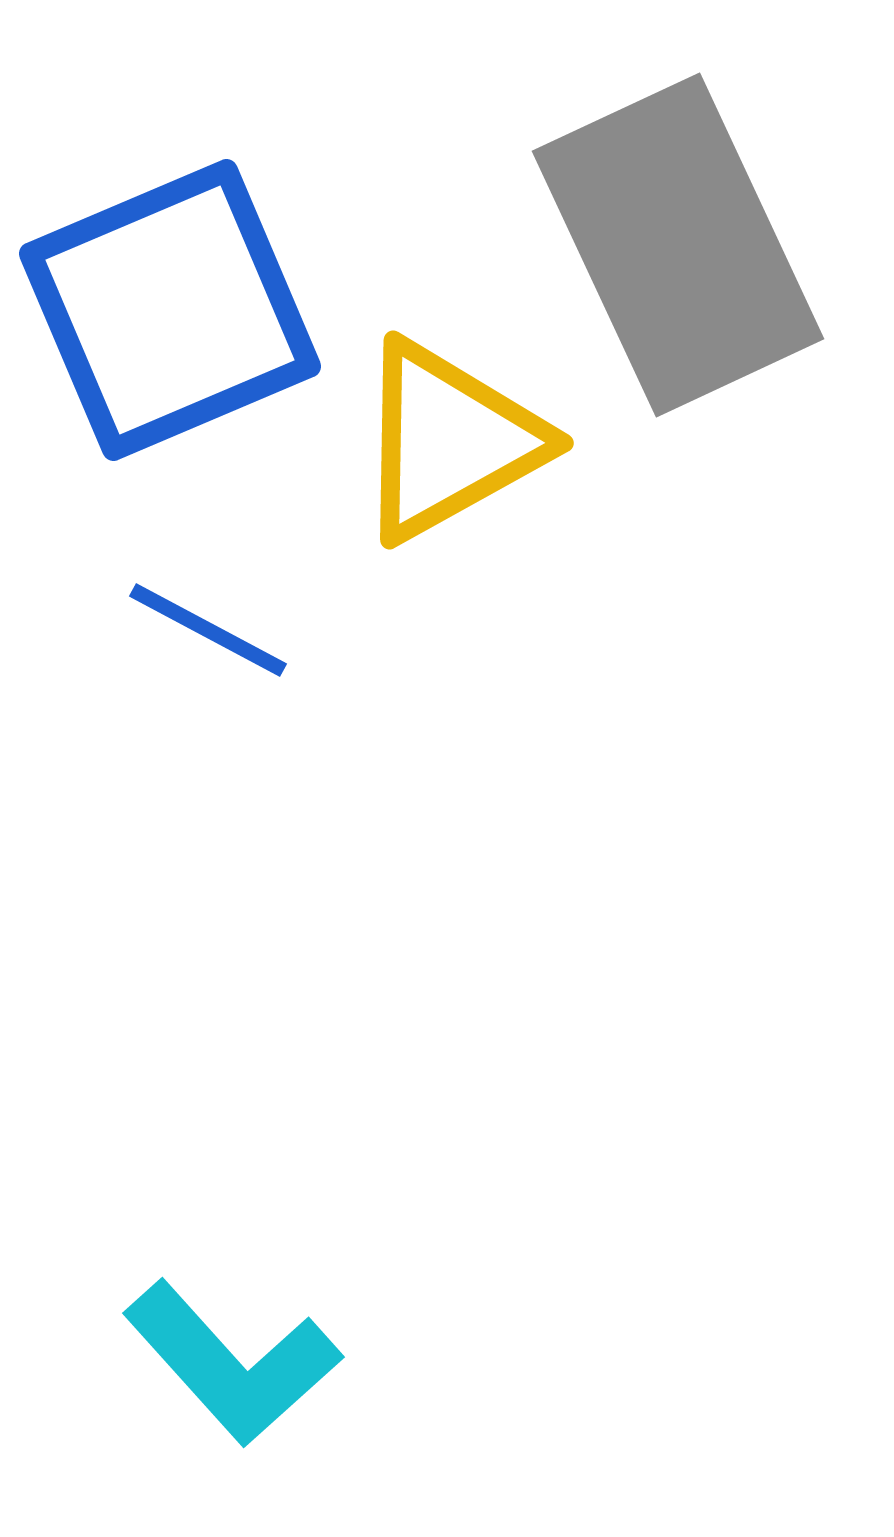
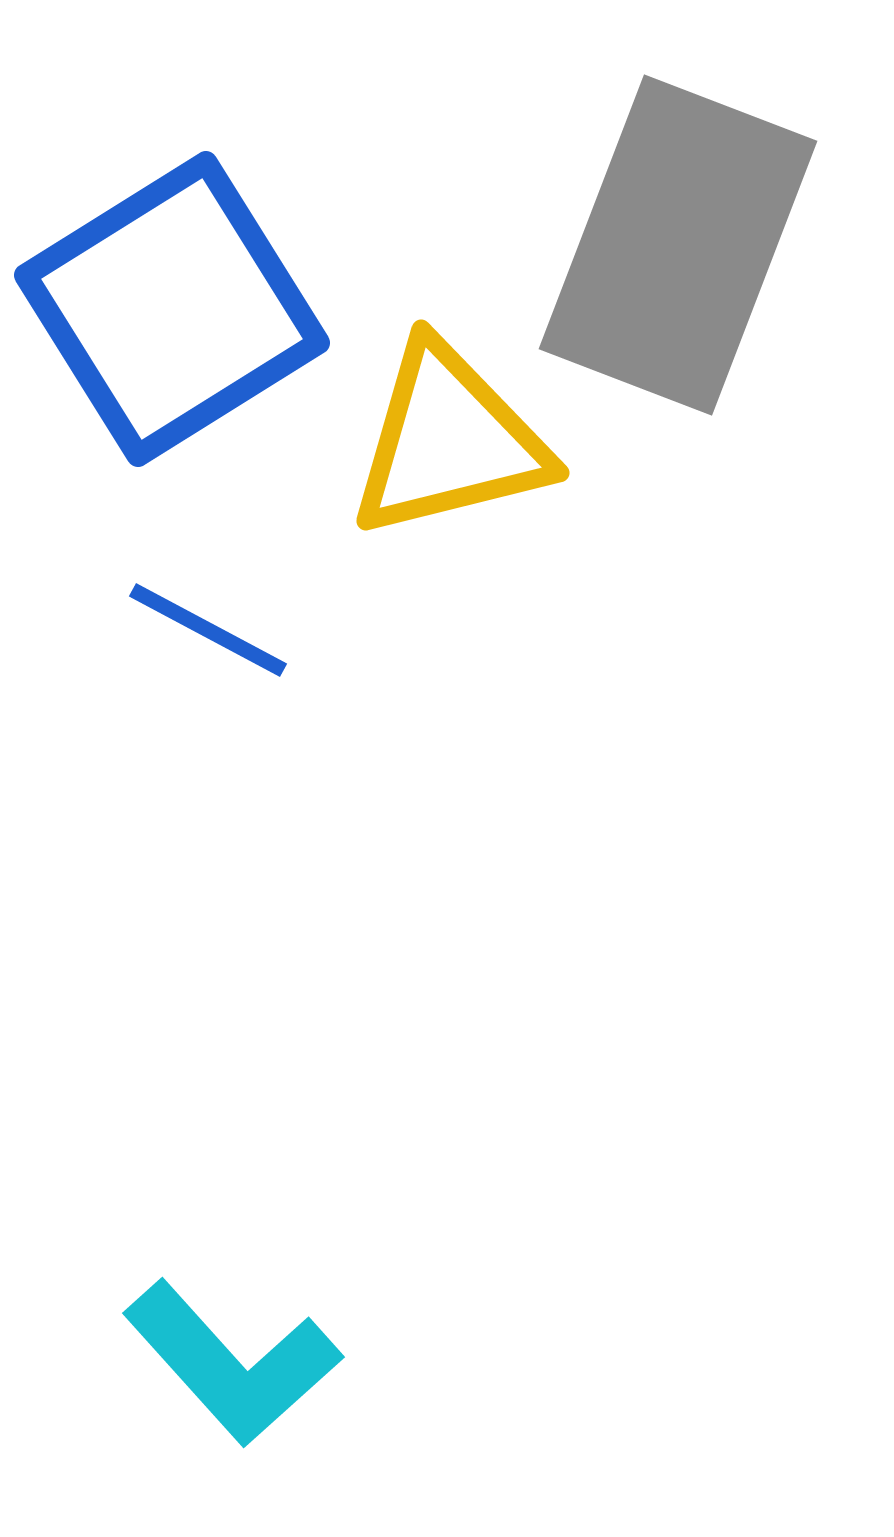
gray rectangle: rotated 46 degrees clockwise
blue square: moved 2 px right, 1 px up; rotated 9 degrees counterclockwise
yellow triangle: rotated 15 degrees clockwise
